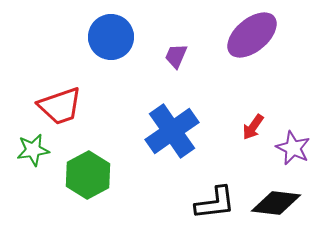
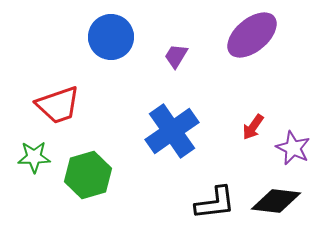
purple trapezoid: rotated 8 degrees clockwise
red trapezoid: moved 2 px left, 1 px up
green star: moved 1 px right, 7 px down; rotated 8 degrees clockwise
green hexagon: rotated 12 degrees clockwise
black diamond: moved 2 px up
